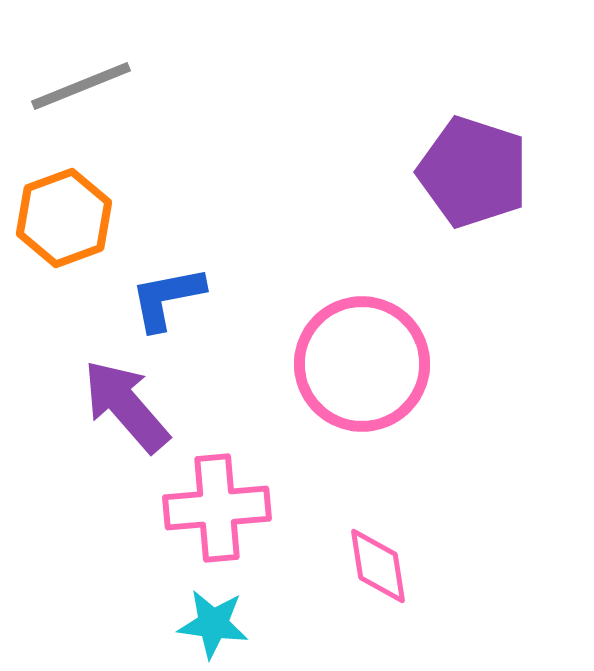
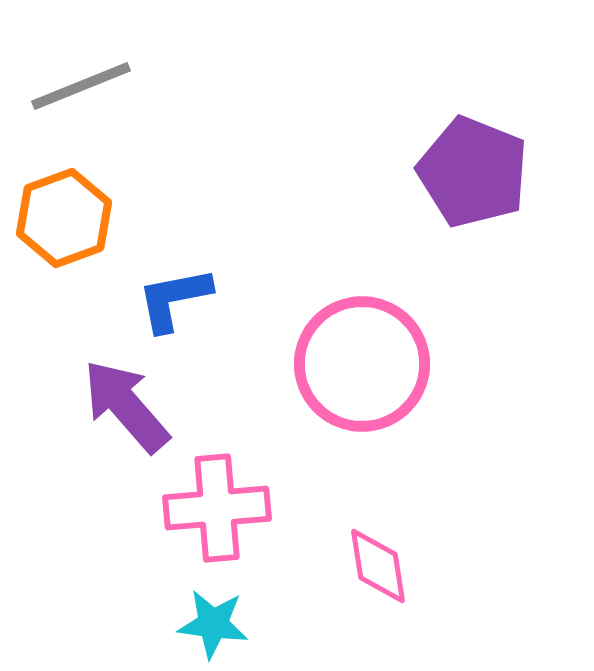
purple pentagon: rotated 4 degrees clockwise
blue L-shape: moved 7 px right, 1 px down
